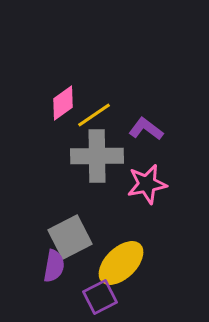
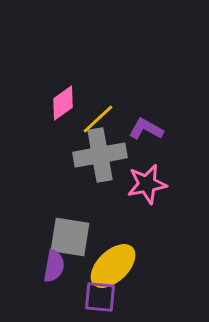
yellow line: moved 4 px right, 4 px down; rotated 9 degrees counterclockwise
purple L-shape: rotated 8 degrees counterclockwise
gray cross: moved 3 px right, 1 px up; rotated 9 degrees counterclockwise
gray square: rotated 36 degrees clockwise
yellow ellipse: moved 8 px left, 3 px down
purple square: rotated 32 degrees clockwise
